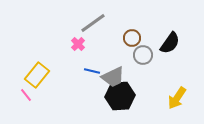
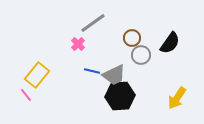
gray circle: moved 2 px left
gray trapezoid: moved 1 px right, 2 px up
